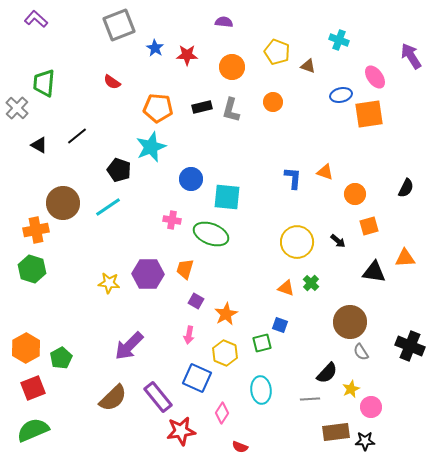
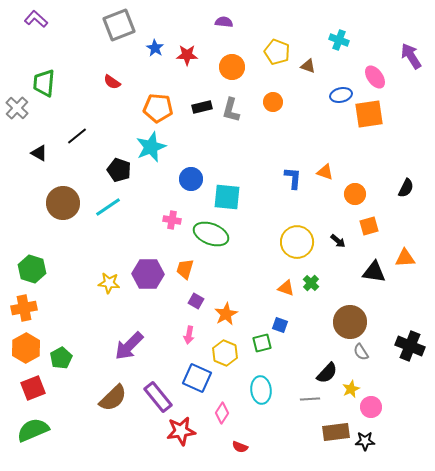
black triangle at (39, 145): moved 8 px down
orange cross at (36, 230): moved 12 px left, 78 px down
